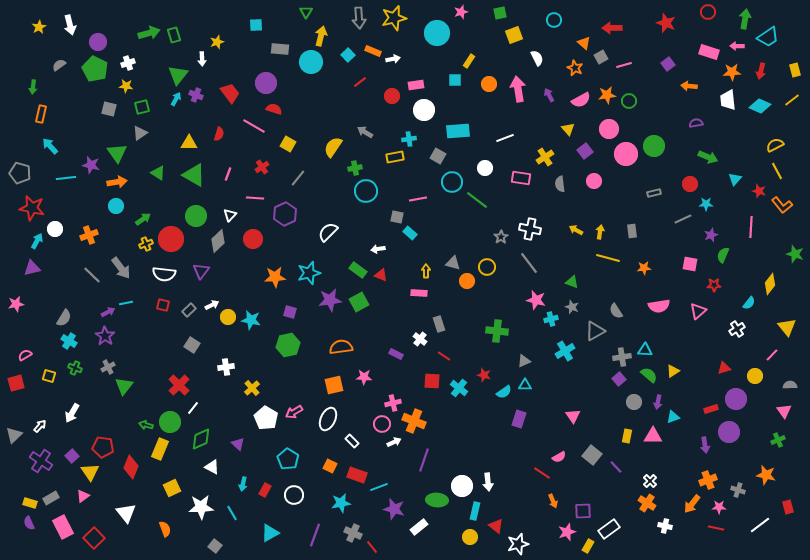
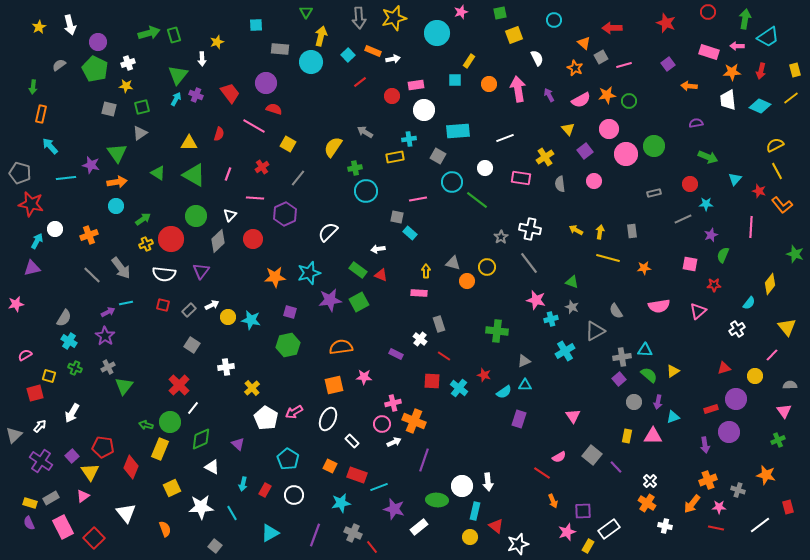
yellow line at (792, 100): moved 1 px left, 2 px up
red star at (32, 208): moved 1 px left, 4 px up
red square at (16, 383): moved 19 px right, 10 px down
